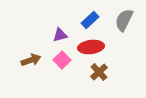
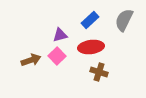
pink square: moved 5 px left, 4 px up
brown cross: rotated 30 degrees counterclockwise
